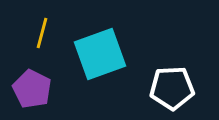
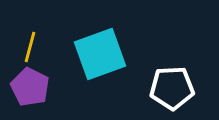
yellow line: moved 12 px left, 14 px down
purple pentagon: moved 2 px left, 2 px up
